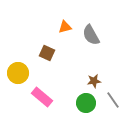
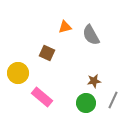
gray line: rotated 60 degrees clockwise
